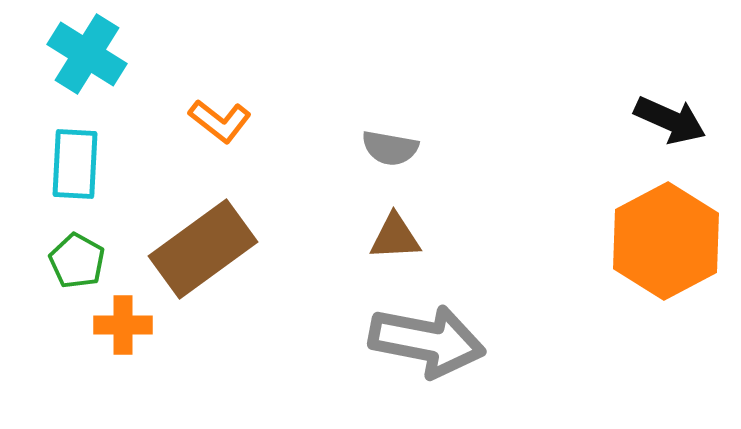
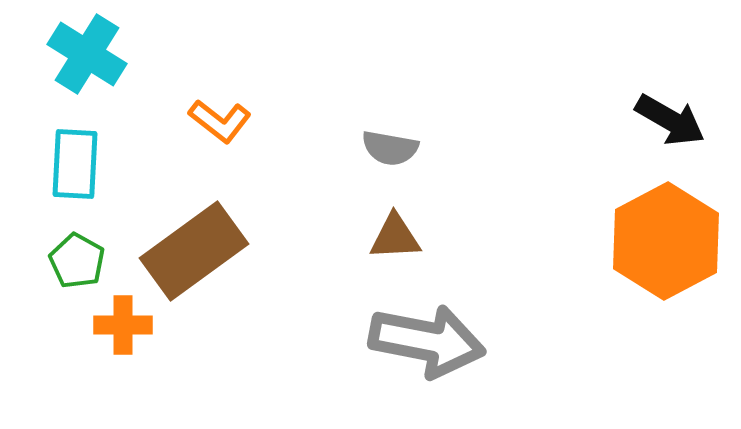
black arrow: rotated 6 degrees clockwise
brown rectangle: moved 9 px left, 2 px down
